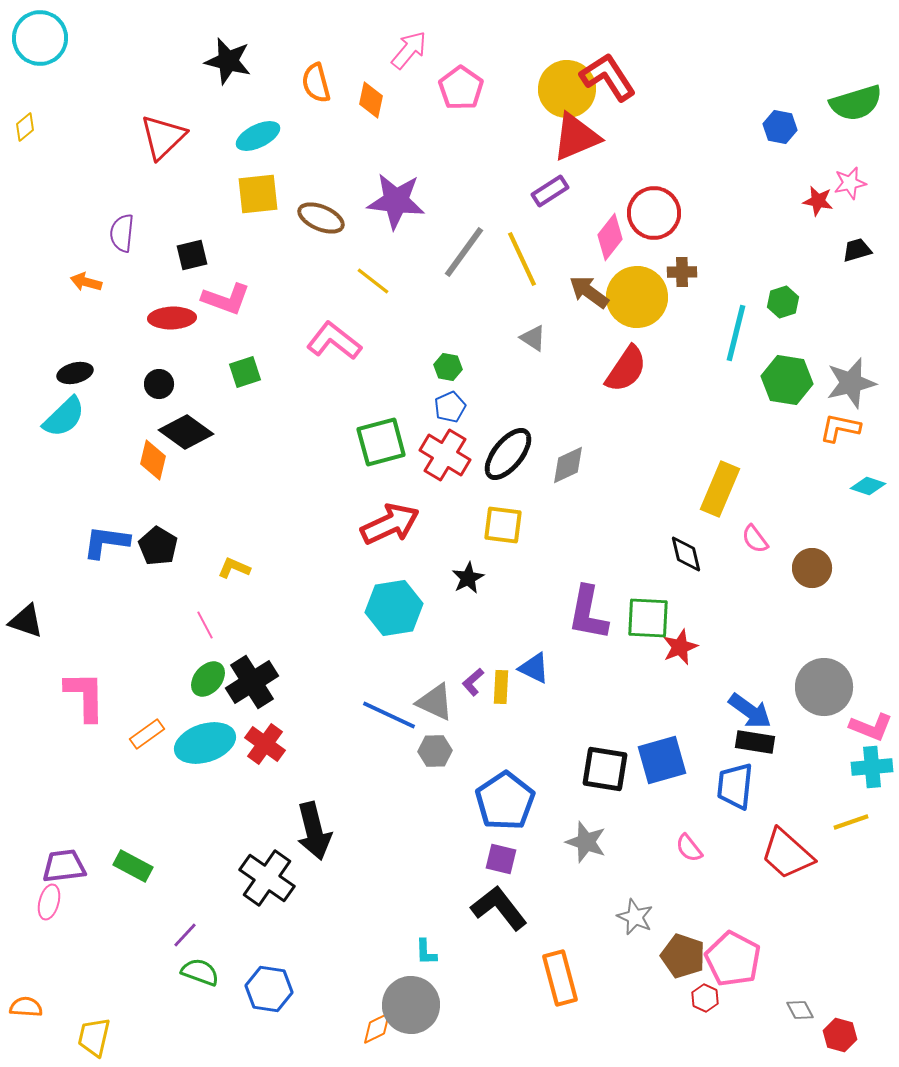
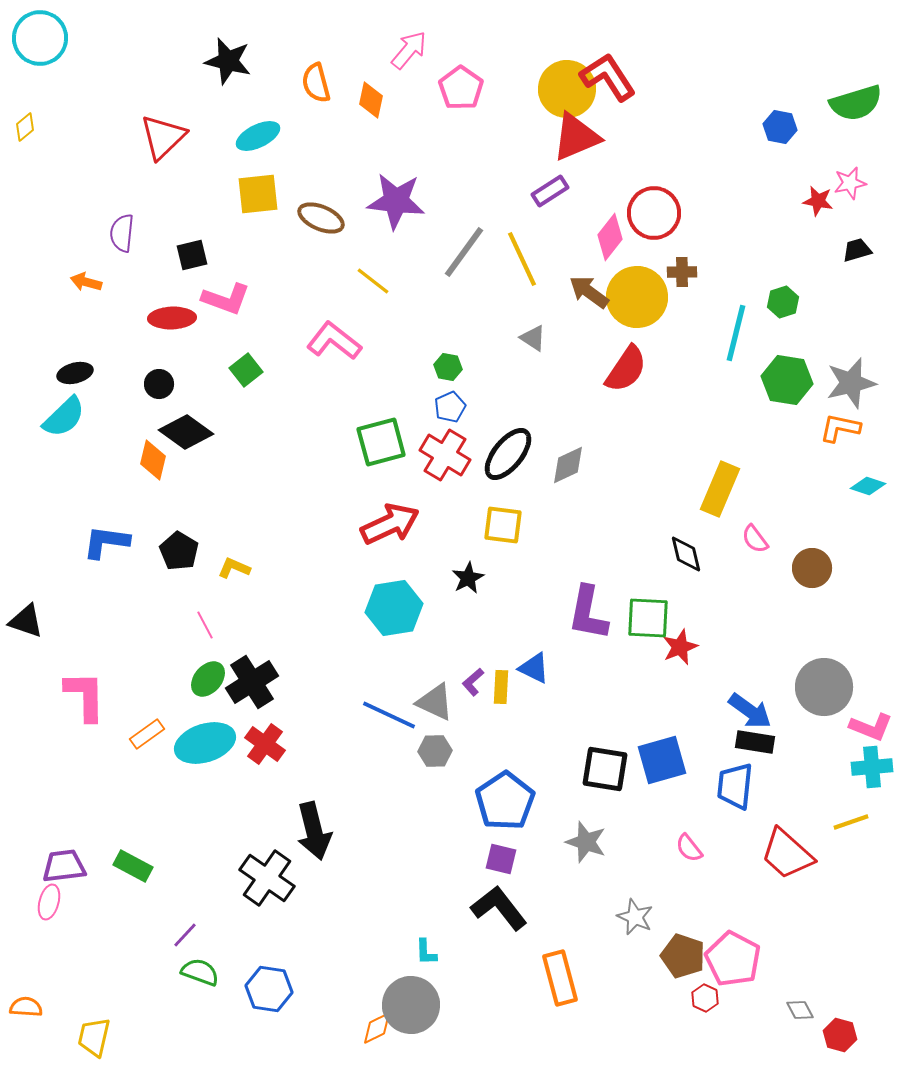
green square at (245, 372): moved 1 px right, 2 px up; rotated 20 degrees counterclockwise
black pentagon at (158, 546): moved 21 px right, 5 px down
